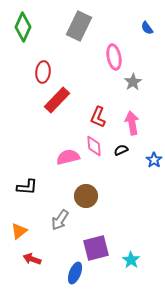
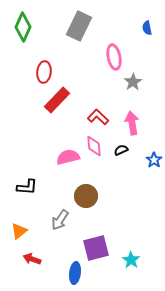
blue semicircle: rotated 24 degrees clockwise
red ellipse: moved 1 px right
red L-shape: rotated 110 degrees clockwise
blue ellipse: rotated 15 degrees counterclockwise
